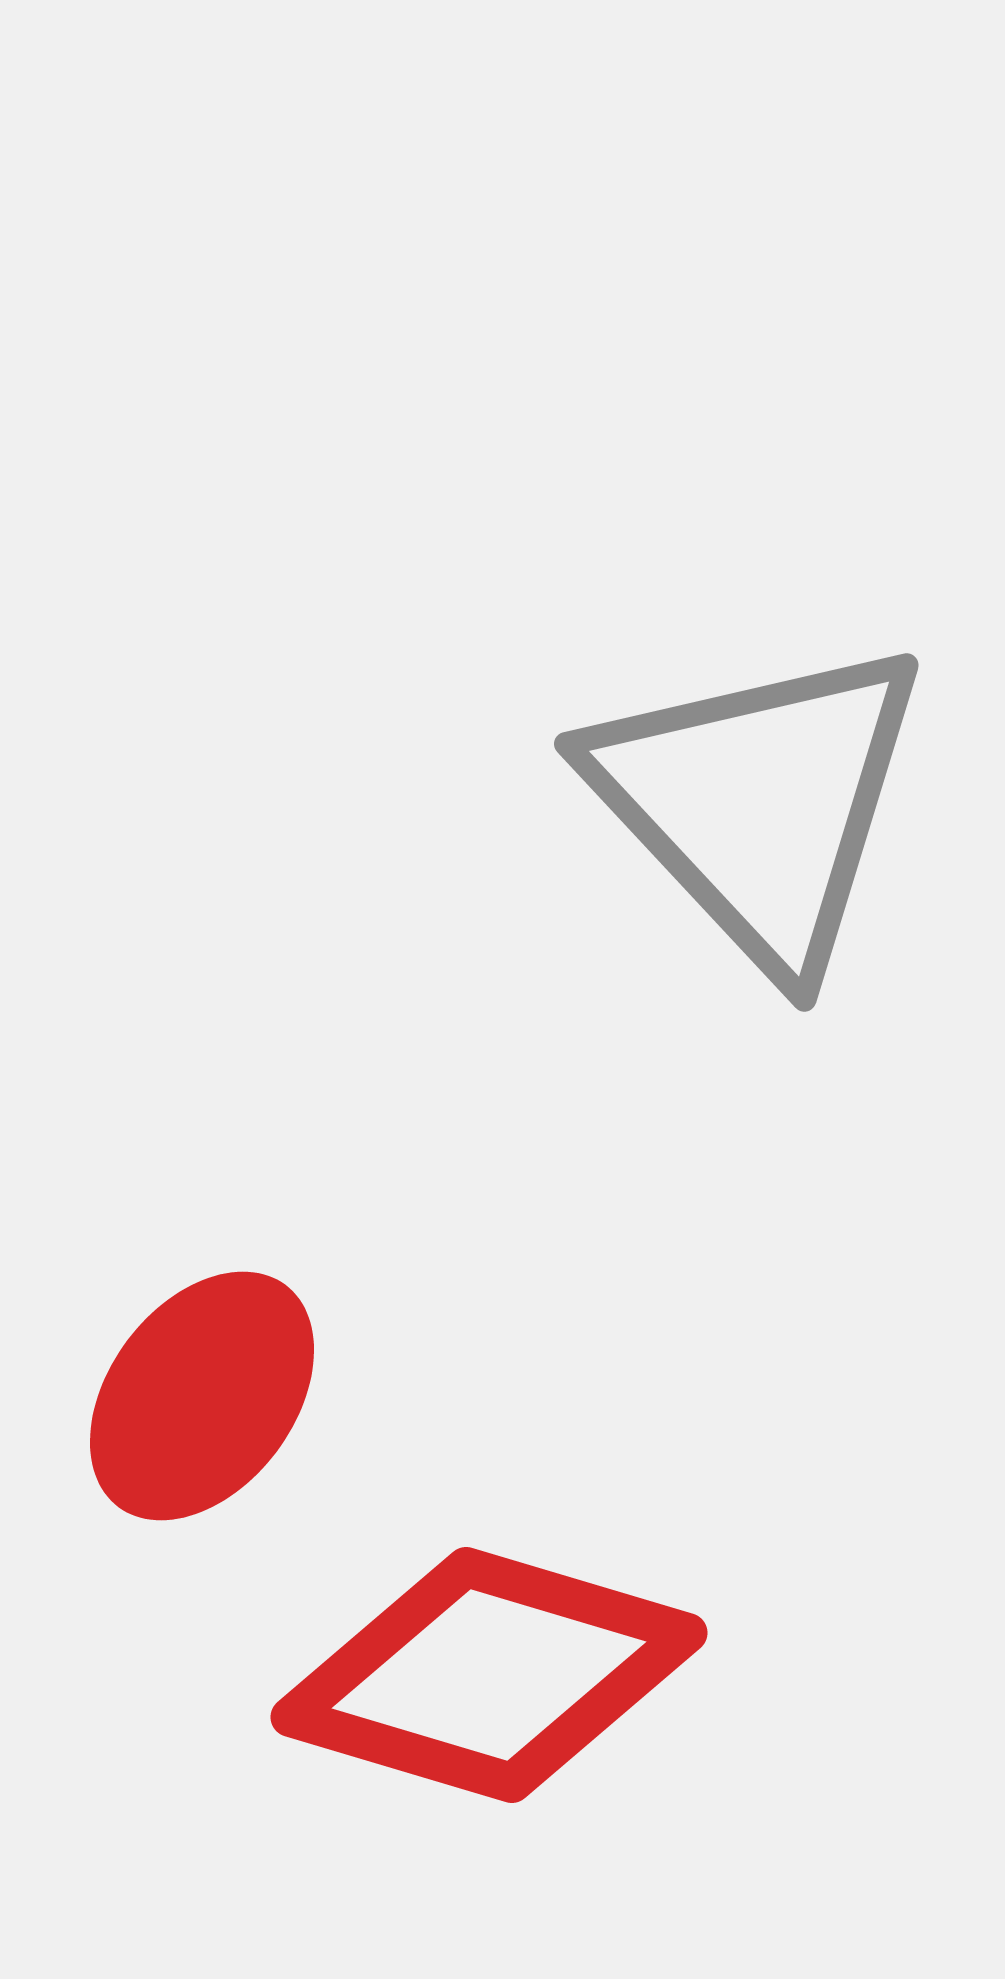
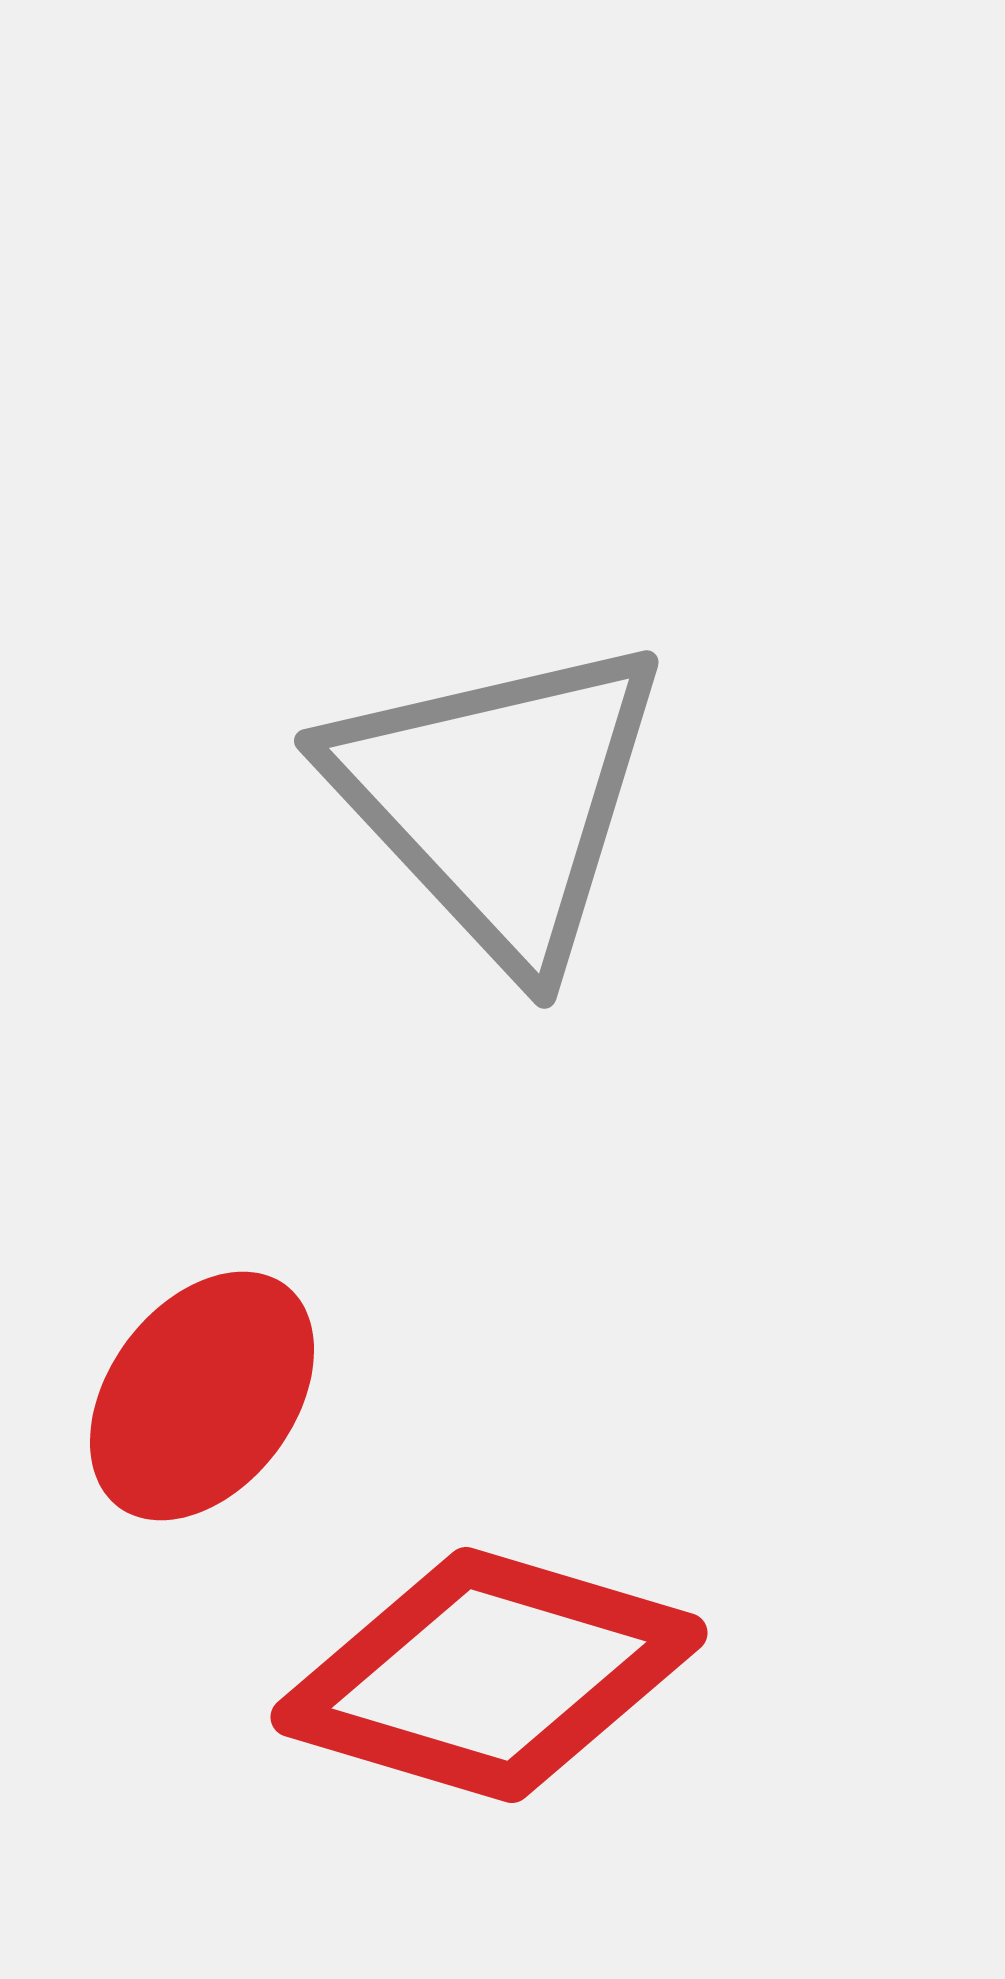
gray triangle: moved 260 px left, 3 px up
